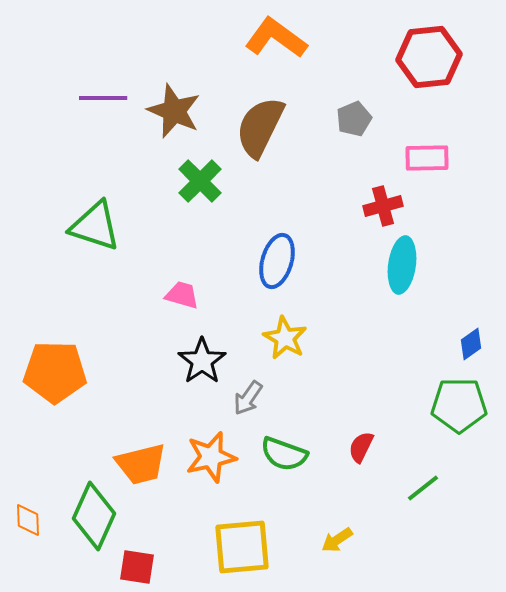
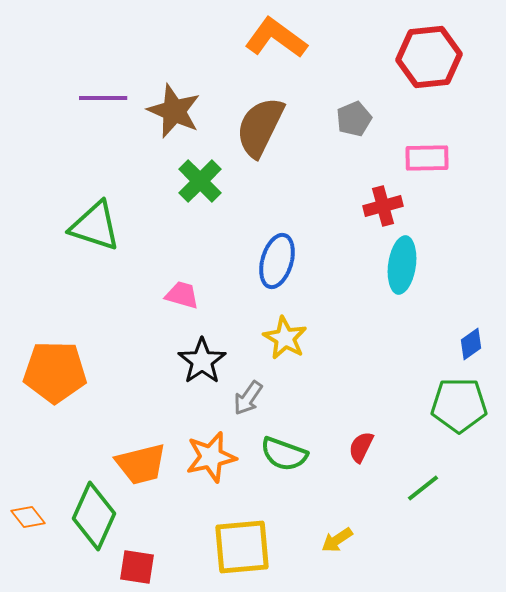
orange diamond: moved 3 px up; rotated 36 degrees counterclockwise
